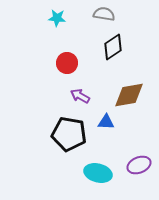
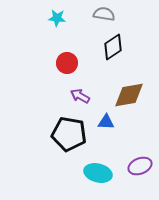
purple ellipse: moved 1 px right, 1 px down
